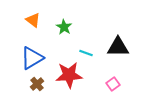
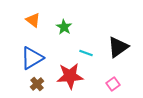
black triangle: rotated 35 degrees counterclockwise
red star: moved 1 px right, 1 px down
